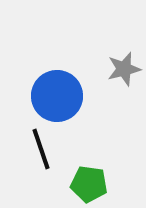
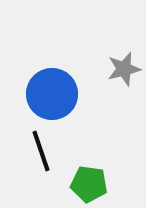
blue circle: moved 5 px left, 2 px up
black line: moved 2 px down
